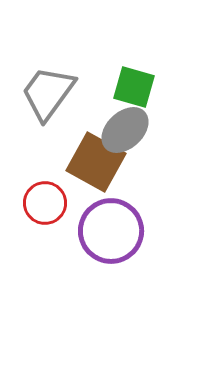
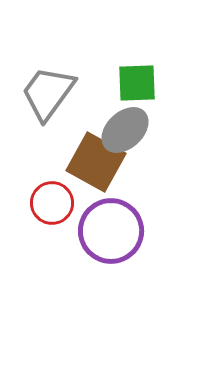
green square: moved 3 px right, 4 px up; rotated 18 degrees counterclockwise
red circle: moved 7 px right
